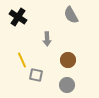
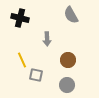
black cross: moved 2 px right, 1 px down; rotated 18 degrees counterclockwise
